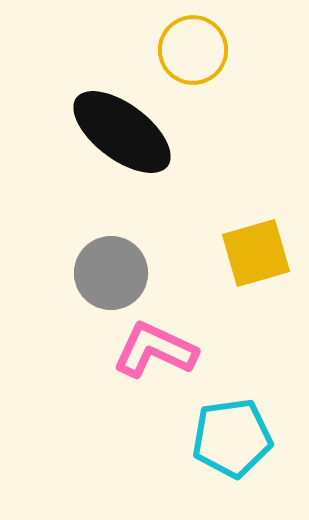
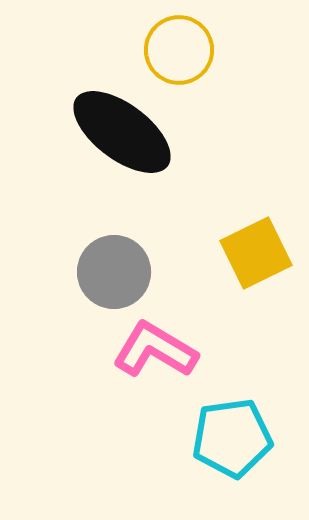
yellow circle: moved 14 px left
yellow square: rotated 10 degrees counterclockwise
gray circle: moved 3 px right, 1 px up
pink L-shape: rotated 6 degrees clockwise
